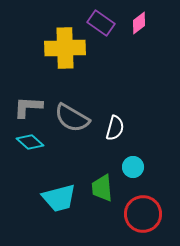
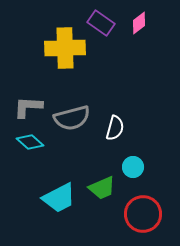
gray semicircle: rotated 45 degrees counterclockwise
green trapezoid: rotated 108 degrees counterclockwise
cyan trapezoid: rotated 12 degrees counterclockwise
